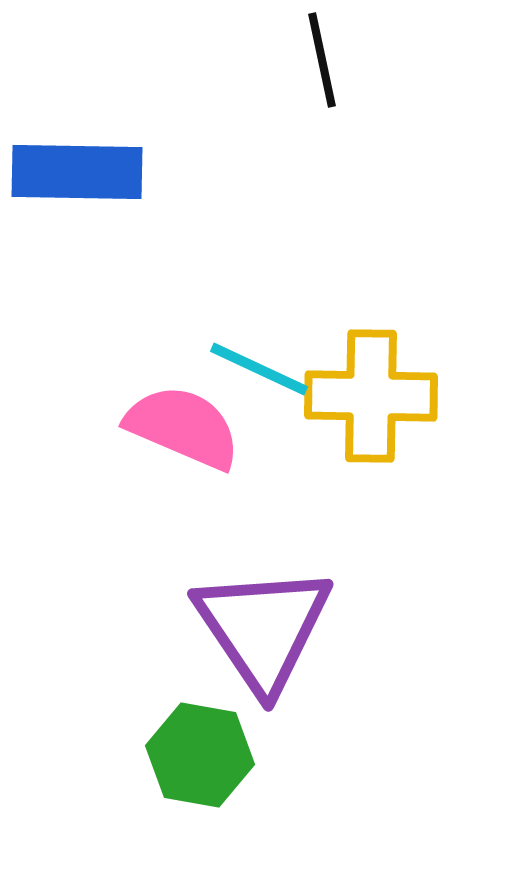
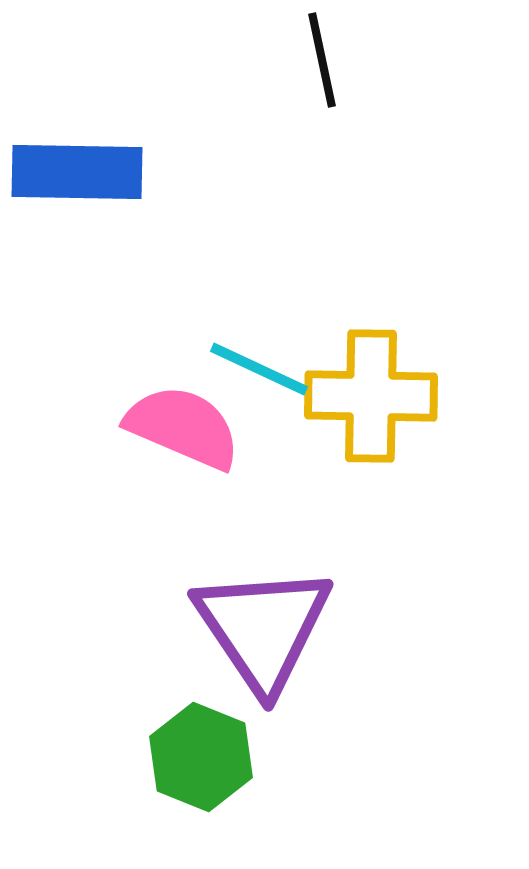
green hexagon: moved 1 px right, 2 px down; rotated 12 degrees clockwise
